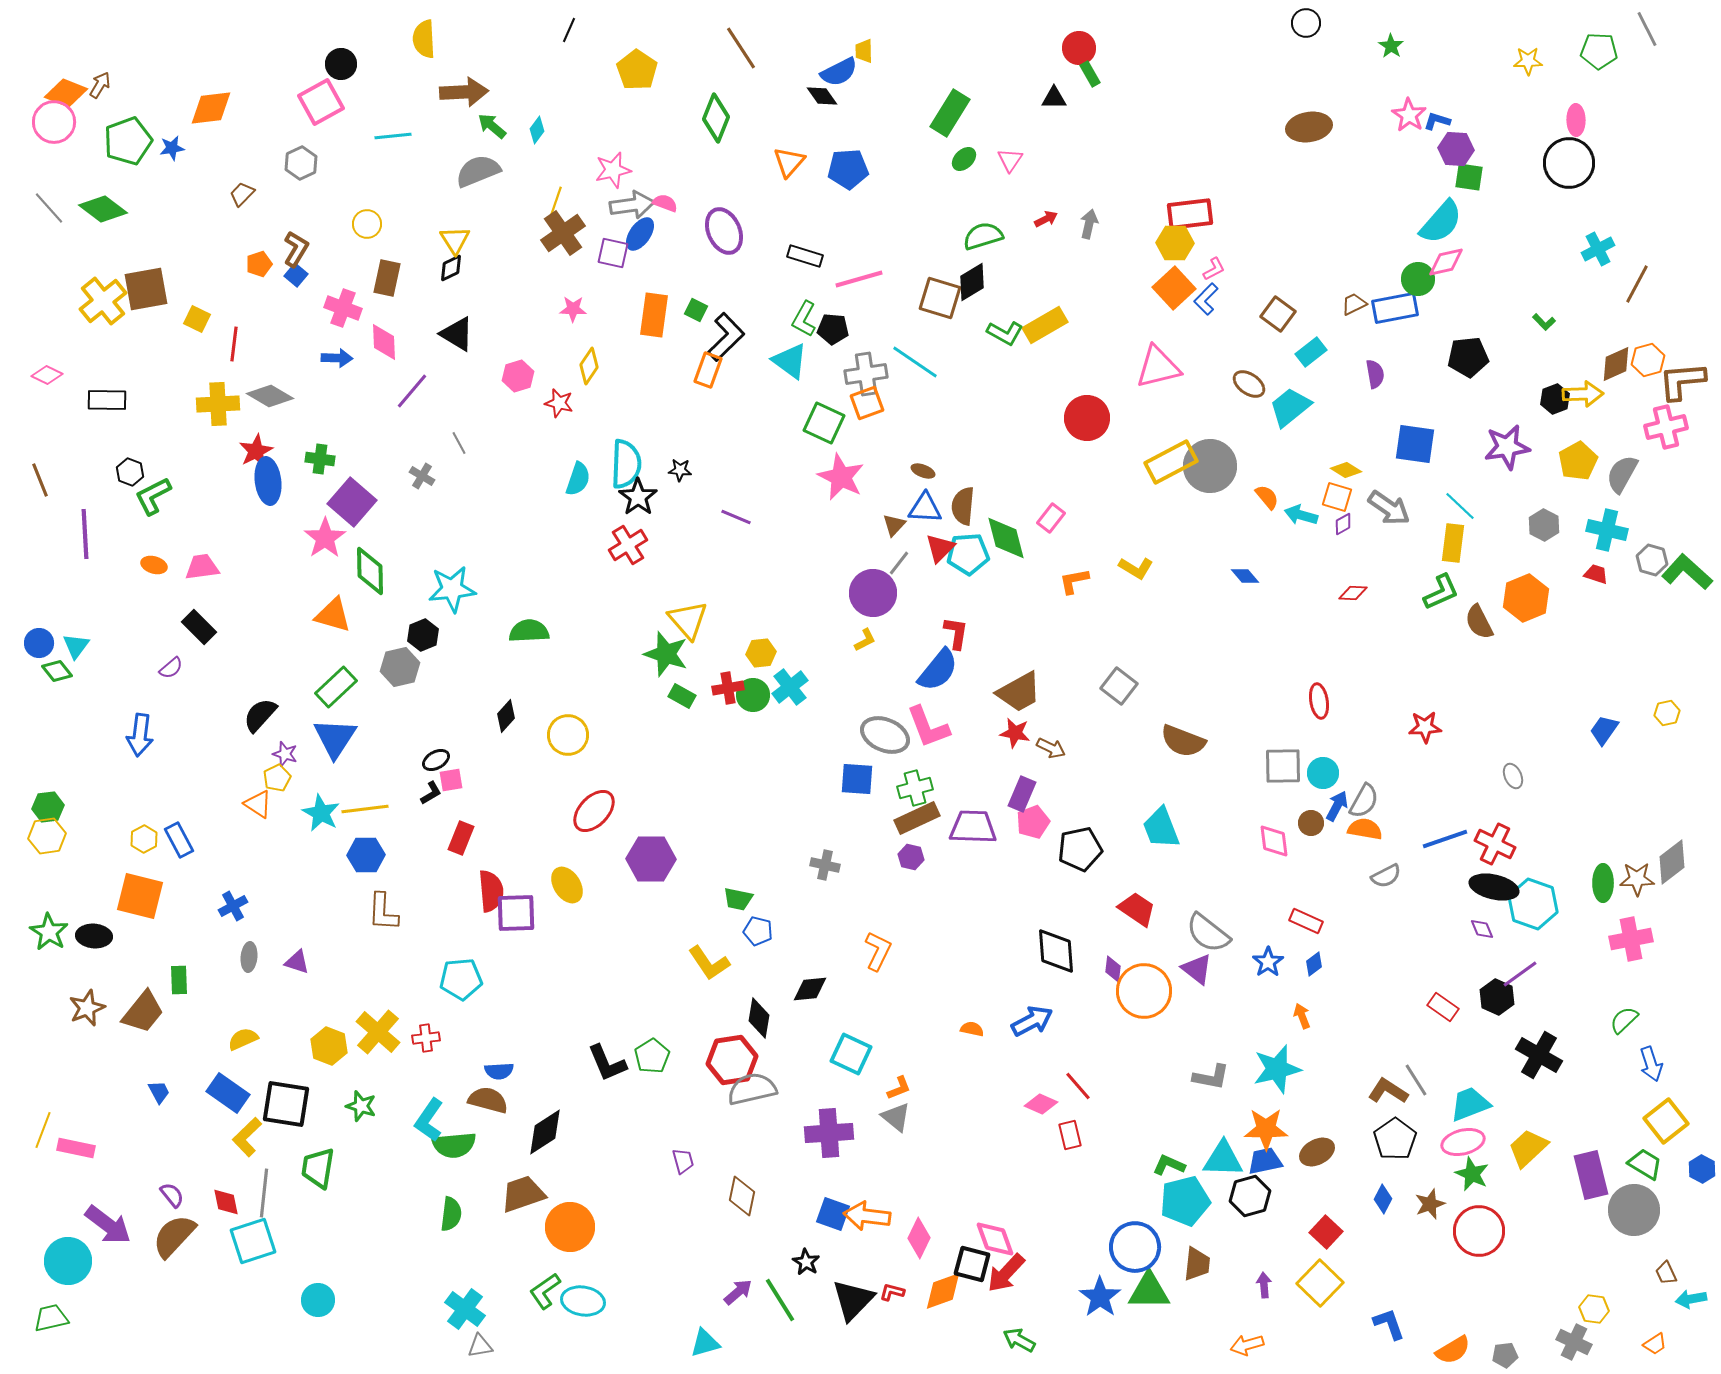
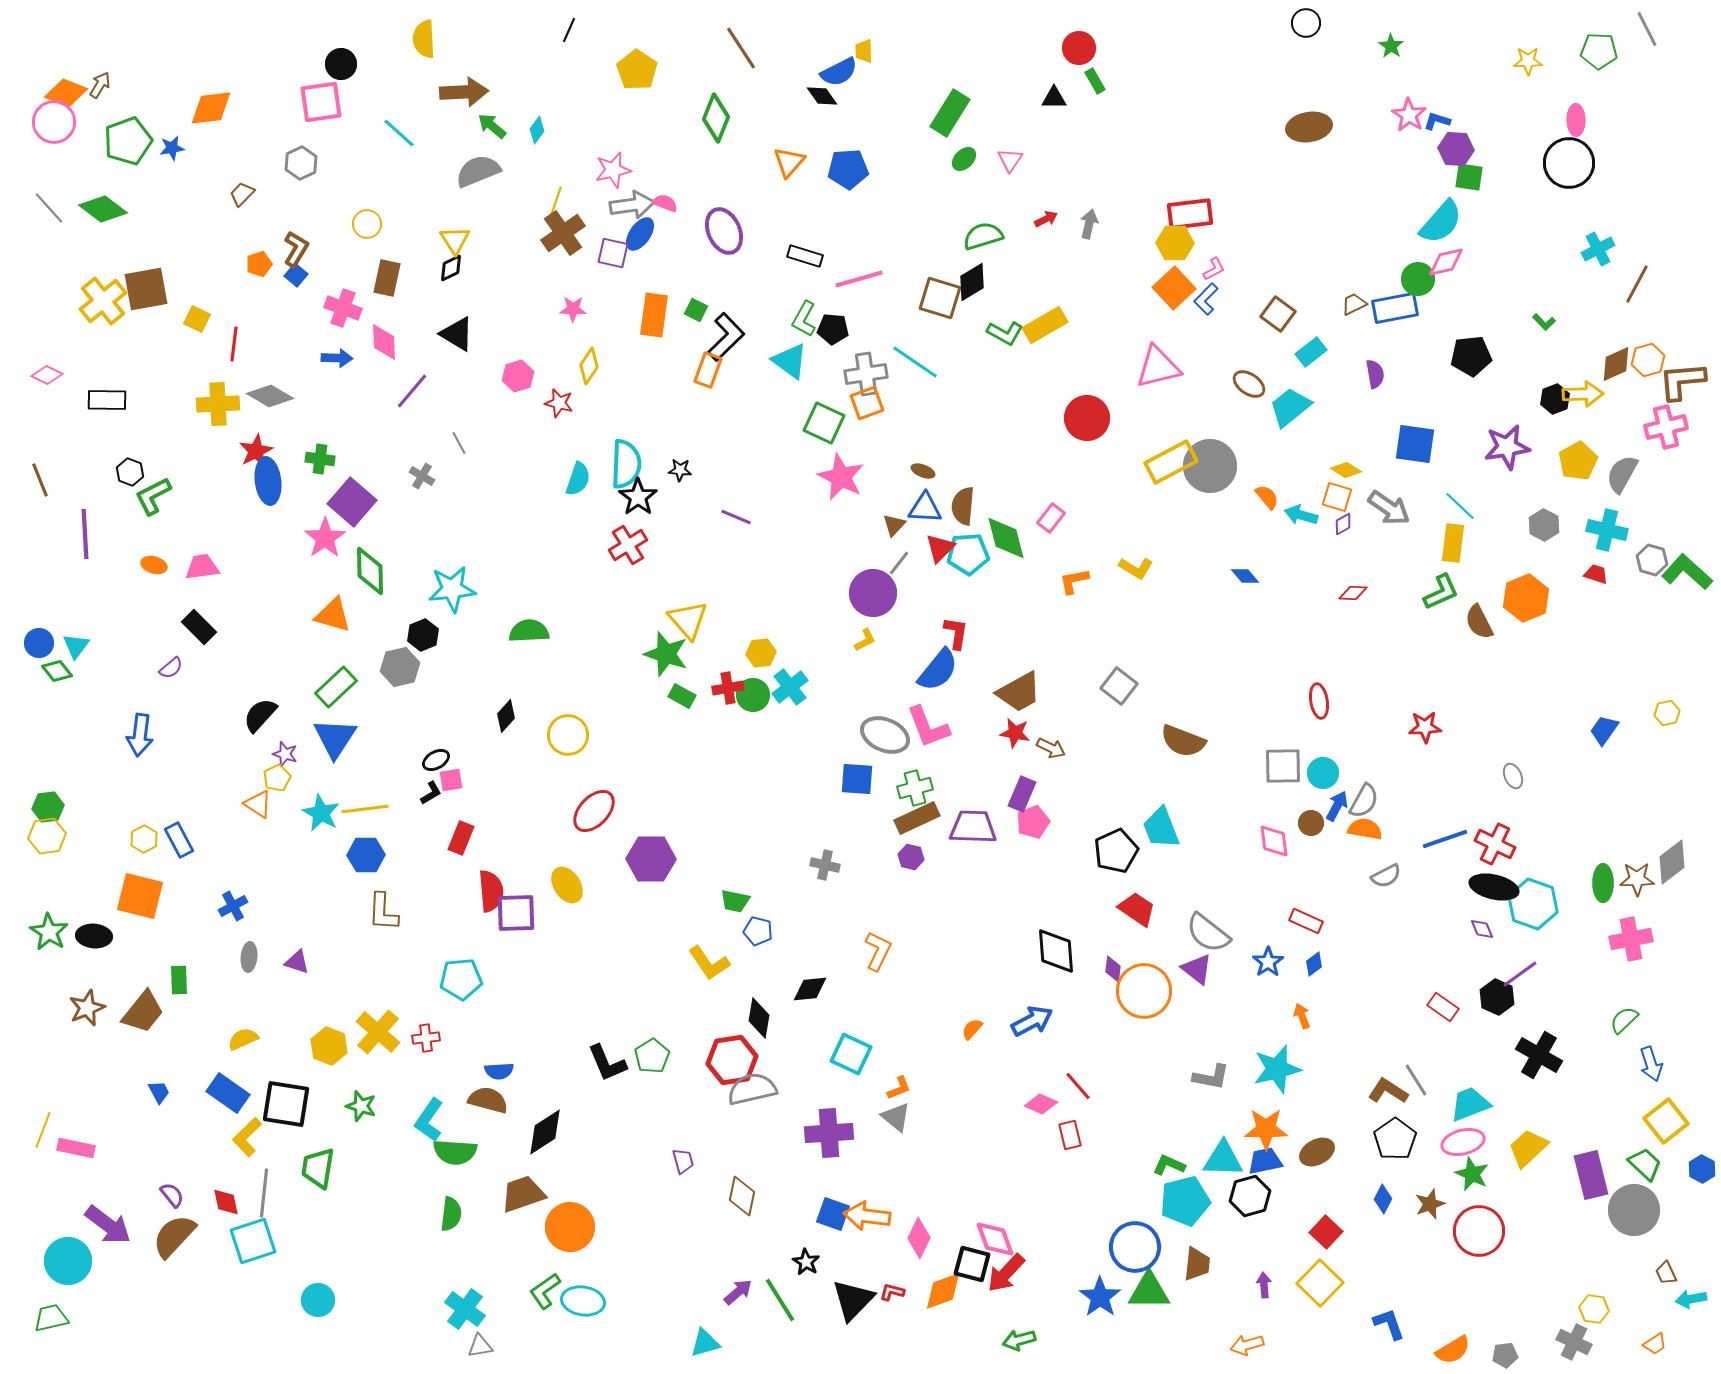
green rectangle at (1090, 74): moved 5 px right, 7 px down
pink square at (321, 102): rotated 21 degrees clockwise
cyan line at (393, 136): moved 6 px right, 3 px up; rotated 48 degrees clockwise
black pentagon at (1468, 357): moved 3 px right, 1 px up
black pentagon at (1080, 849): moved 36 px right, 2 px down; rotated 12 degrees counterclockwise
green trapezoid at (738, 899): moved 3 px left, 2 px down
orange semicircle at (972, 1029): rotated 60 degrees counterclockwise
green semicircle at (454, 1145): moved 1 px right, 7 px down; rotated 9 degrees clockwise
green trapezoid at (1645, 1164): rotated 12 degrees clockwise
green arrow at (1019, 1340): rotated 44 degrees counterclockwise
